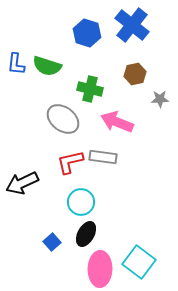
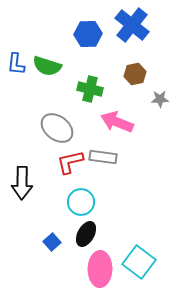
blue hexagon: moved 1 px right, 1 px down; rotated 20 degrees counterclockwise
gray ellipse: moved 6 px left, 9 px down
black arrow: rotated 64 degrees counterclockwise
